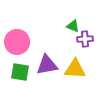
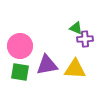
green triangle: moved 3 px right, 2 px down
pink circle: moved 3 px right, 4 px down
